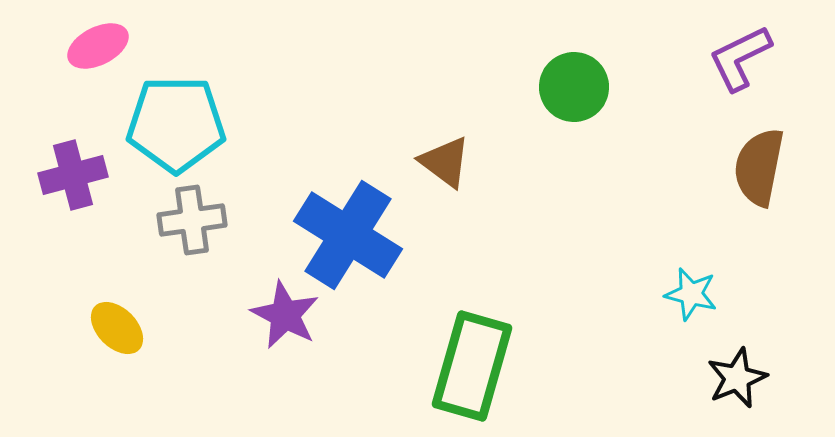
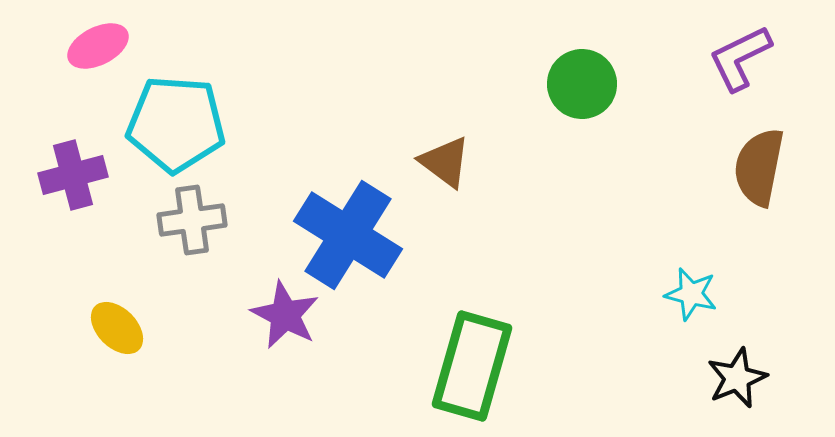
green circle: moved 8 px right, 3 px up
cyan pentagon: rotated 4 degrees clockwise
